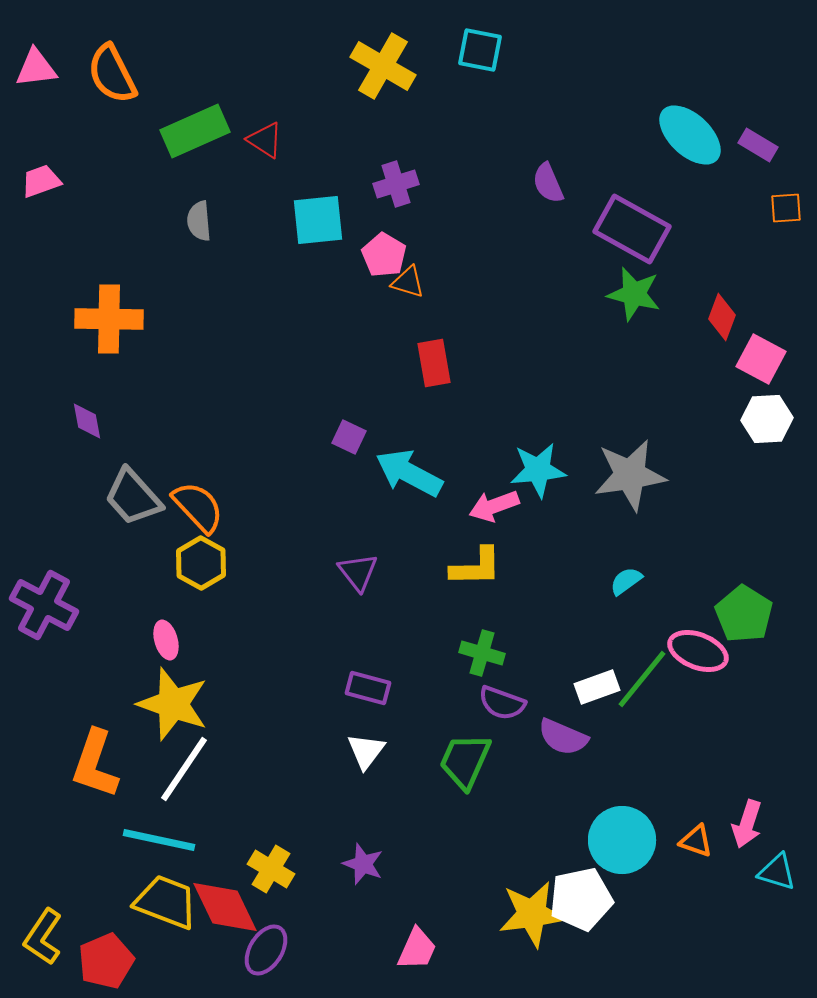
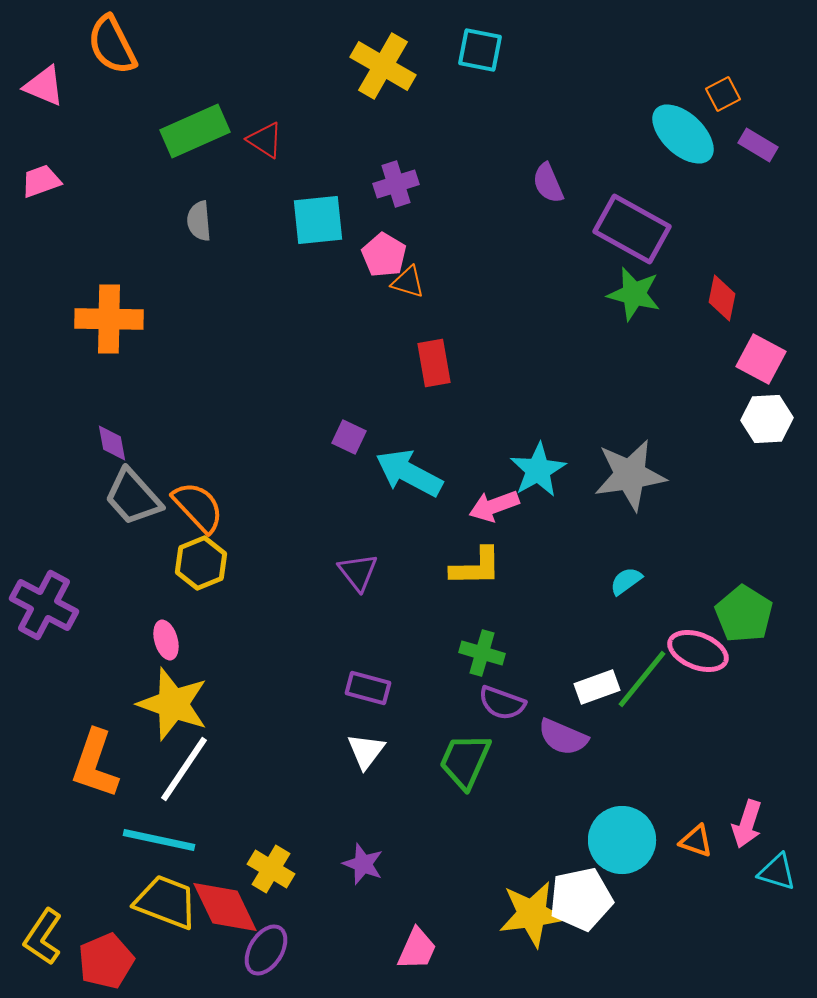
pink triangle at (36, 68): moved 8 px right, 18 px down; rotated 30 degrees clockwise
orange semicircle at (112, 74): moved 29 px up
cyan ellipse at (690, 135): moved 7 px left, 1 px up
orange square at (786, 208): moved 63 px left, 114 px up; rotated 24 degrees counterclockwise
red diamond at (722, 317): moved 19 px up; rotated 9 degrees counterclockwise
purple diamond at (87, 421): moved 25 px right, 22 px down
cyan star at (538, 470): rotated 24 degrees counterclockwise
yellow hexagon at (201, 563): rotated 9 degrees clockwise
